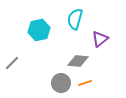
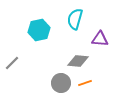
purple triangle: rotated 42 degrees clockwise
